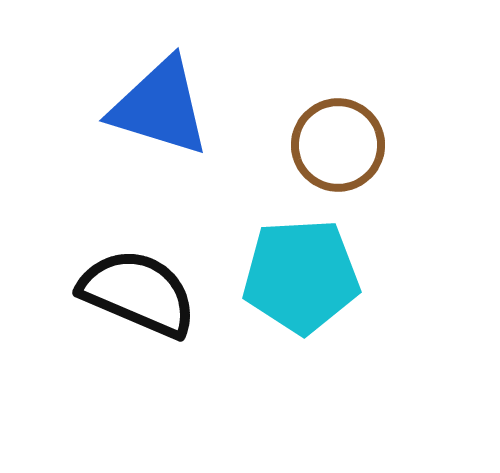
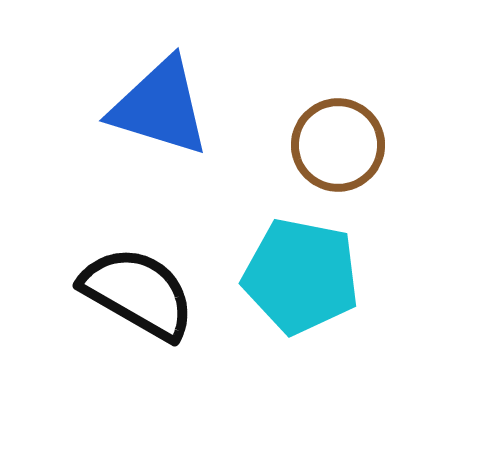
cyan pentagon: rotated 14 degrees clockwise
black semicircle: rotated 7 degrees clockwise
